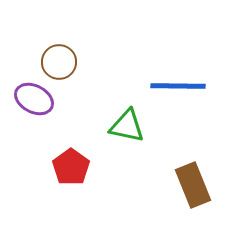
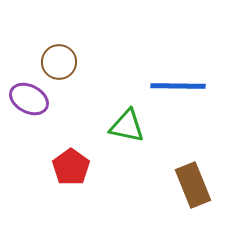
purple ellipse: moved 5 px left
